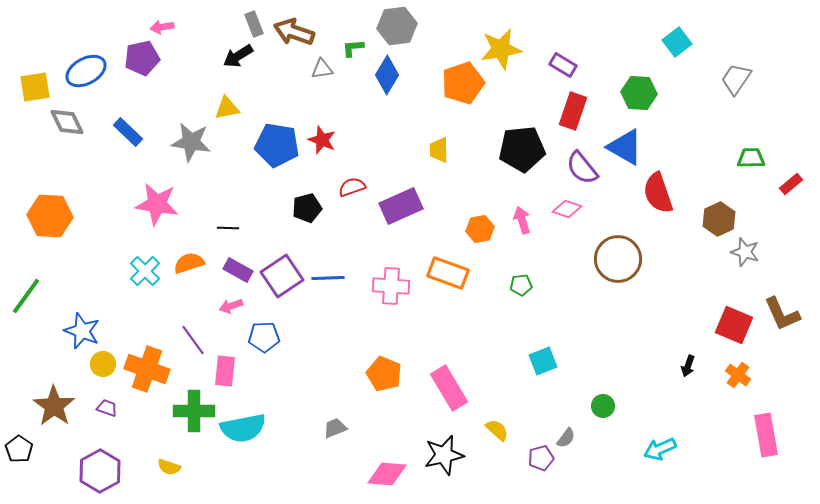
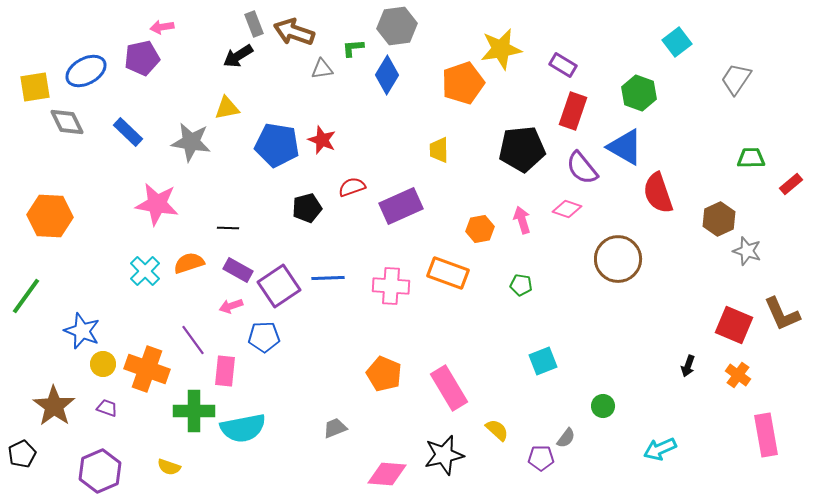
green hexagon at (639, 93): rotated 16 degrees clockwise
gray star at (745, 252): moved 2 px right, 1 px up
purple square at (282, 276): moved 3 px left, 10 px down
green pentagon at (521, 285): rotated 15 degrees clockwise
black pentagon at (19, 449): moved 3 px right, 5 px down; rotated 12 degrees clockwise
purple pentagon at (541, 458): rotated 15 degrees clockwise
purple hexagon at (100, 471): rotated 6 degrees clockwise
